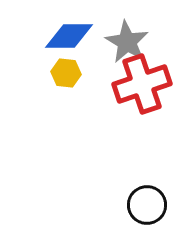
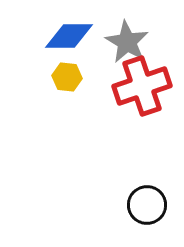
yellow hexagon: moved 1 px right, 4 px down
red cross: moved 2 px down
